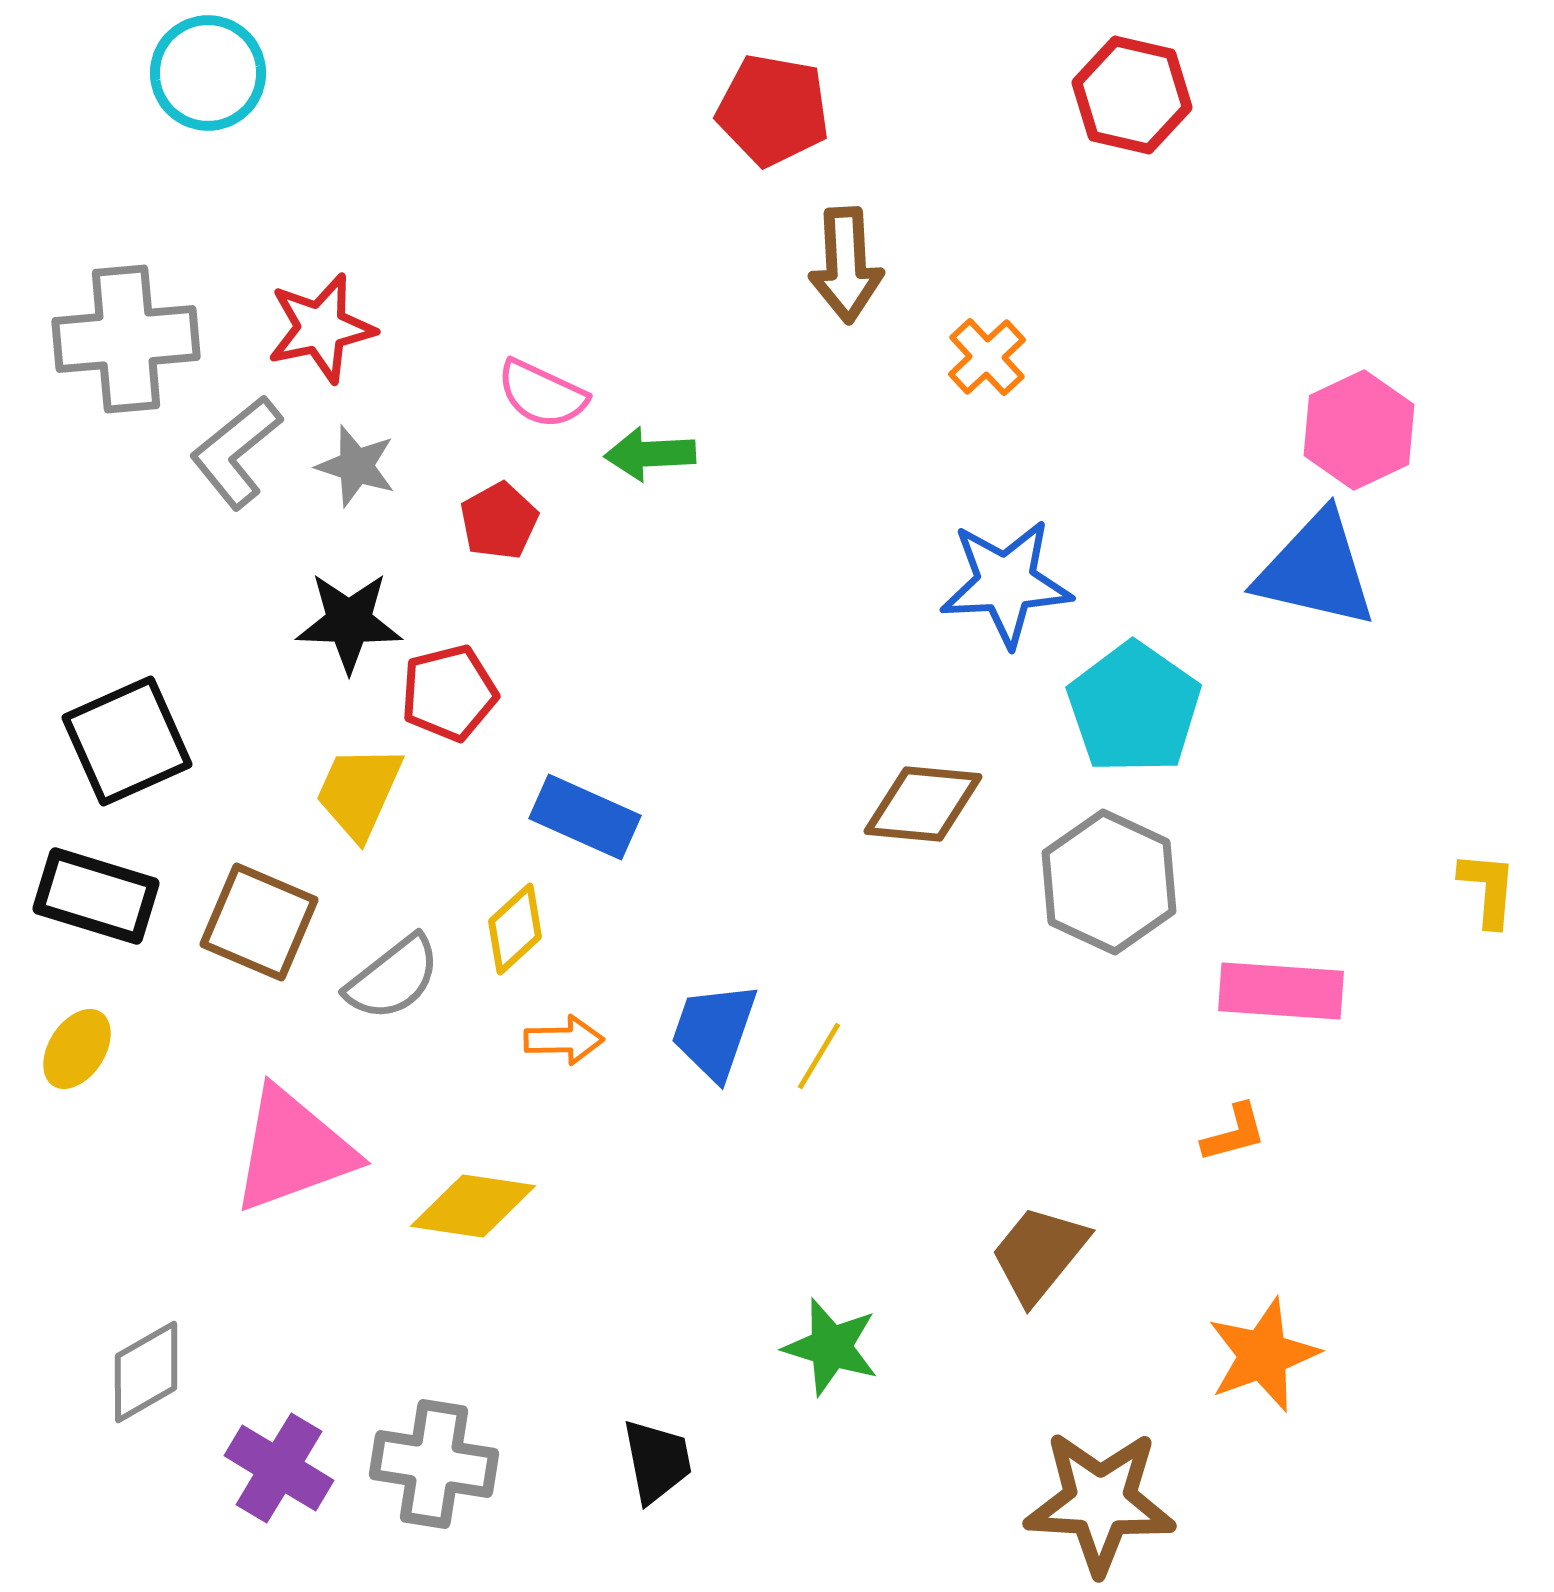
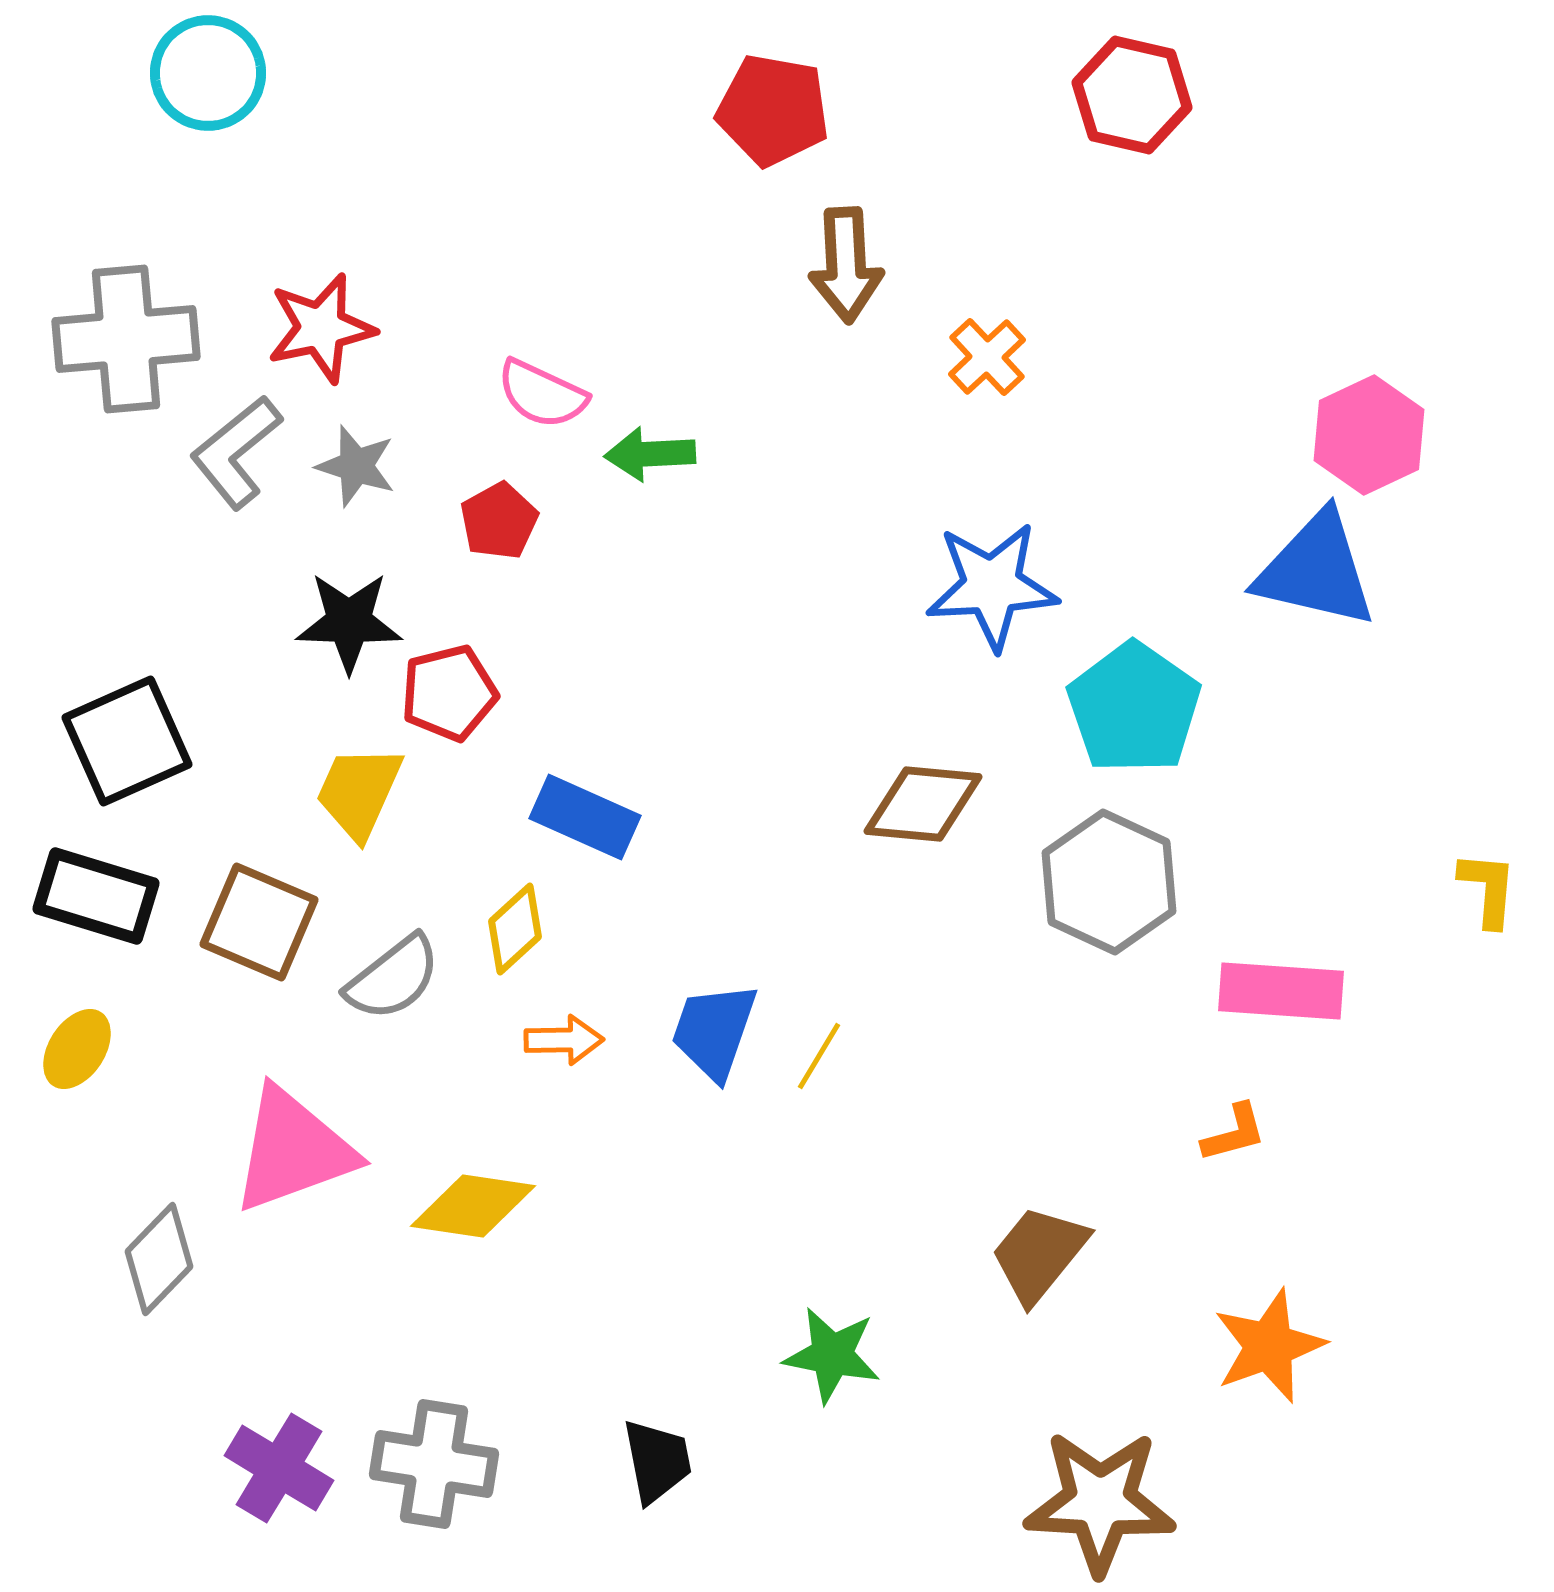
pink hexagon at (1359, 430): moved 10 px right, 5 px down
blue star at (1006, 583): moved 14 px left, 3 px down
green star at (831, 1347): moved 1 px right, 8 px down; rotated 6 degrees counterclockwise
orange star at (1263, 1355): moved 6 px right, 9 px up
gray diamond at (146, 1372): moved 13 px right, 113 px up; rotated 16 degrees counterclockwise
